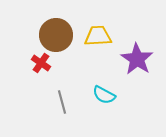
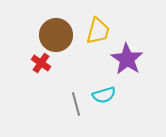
yellow trapezoid: moved 5 px up; rotated 108 degrees clockwise
purple star: moved 10 px left
cyan semicircle: rotated 45 degrees counterclockwise
gray line: moved 14 px right, 2 px down
